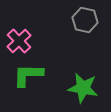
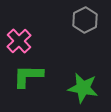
gray hexagon: rotated 20 degrees clockwise
green L-shape: moved 1 px down
